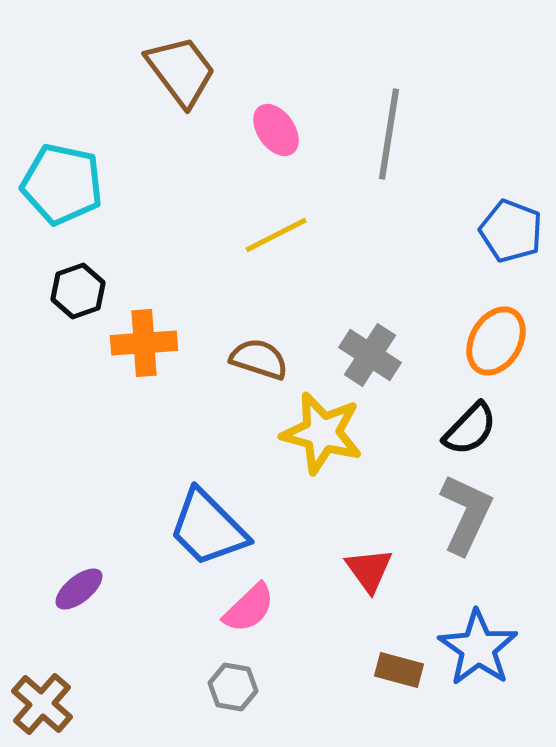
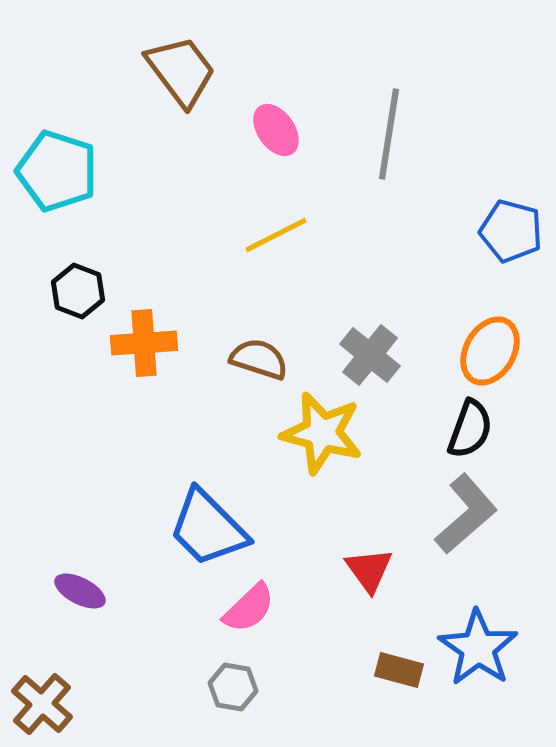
cyan pentagon: moved 5 px left, 13 px up; rotated 6 degrees clockwise
blue pentagon: rotated 6 degrees counterclockwise
black hexagon: rotated 20 degrees counterclockwise
orange ellipse: moved 6 px left, 10 px down
gray cross: rotated 6 degrees clockwise
black semicircle: rotated 24 degrees counterclockwise
gray L-shape: rotated 24 degrees clockwise
purple ellipse: moved 1 px right, 2 px down; rotated 66 degrees clockwise
